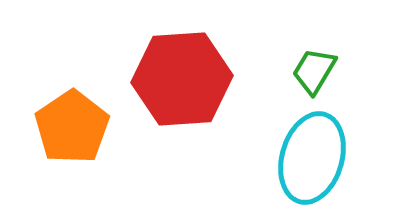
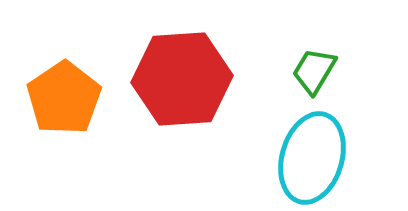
orange pentagon: moved 8 px left, 29 px up
